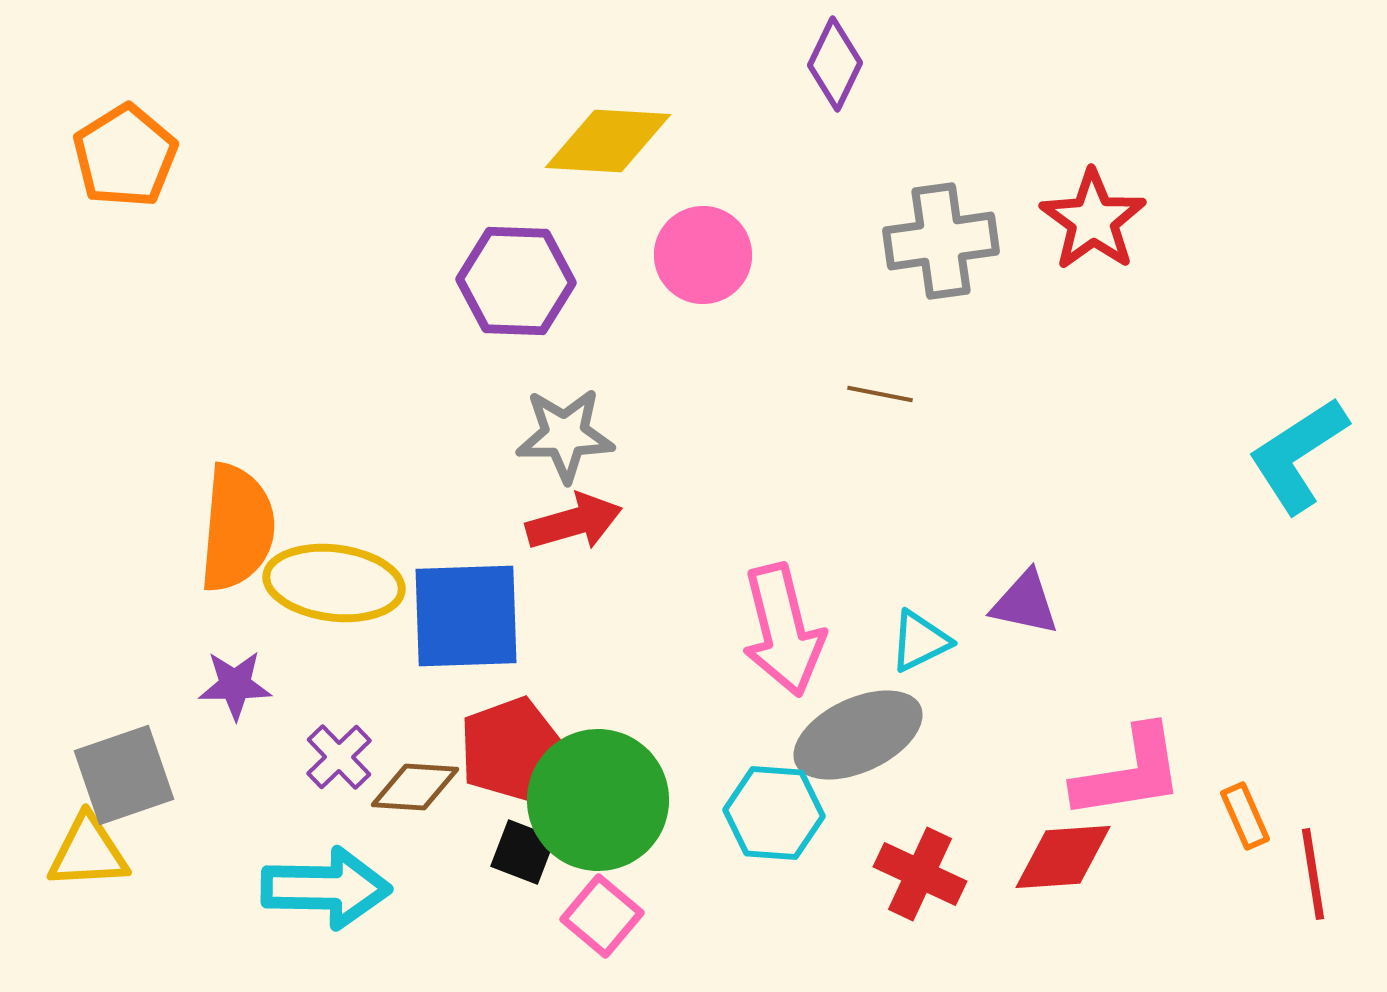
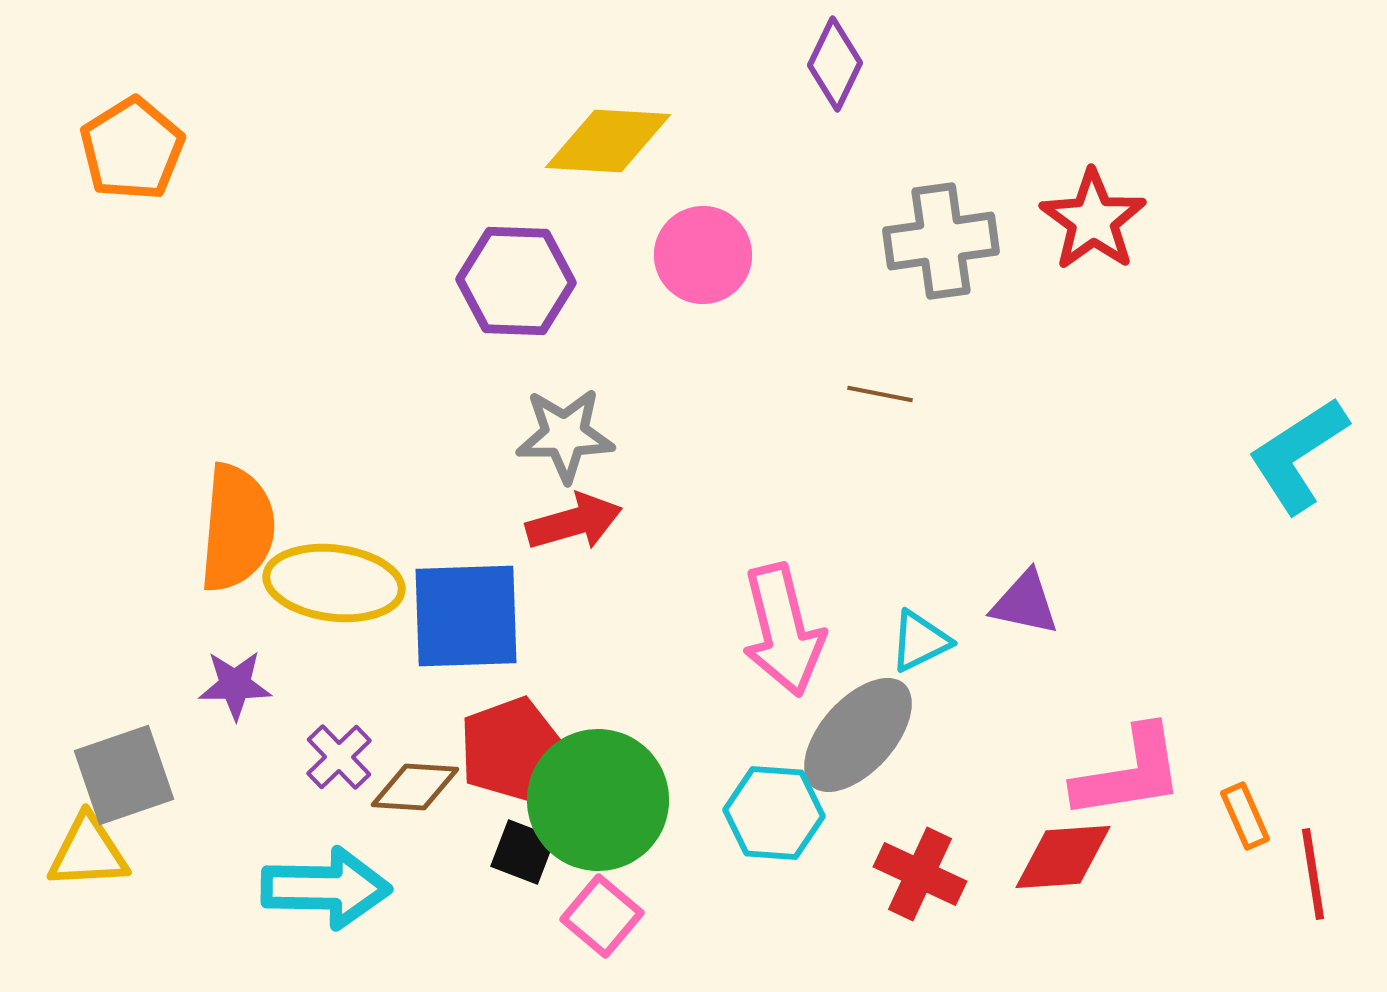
orange pentagon: moved 7 px right, 7 px up
gray ellipse: rotated 23 degrees counterclockwise
